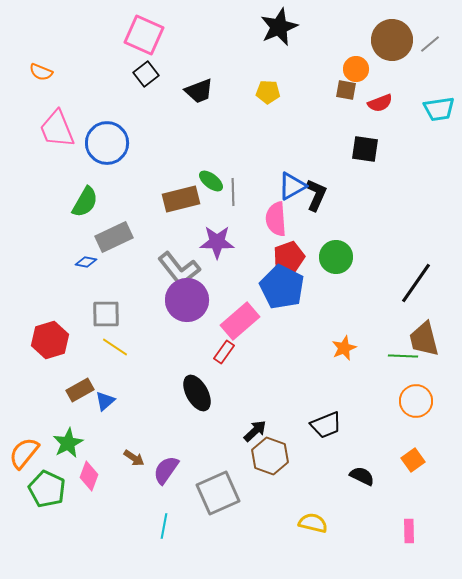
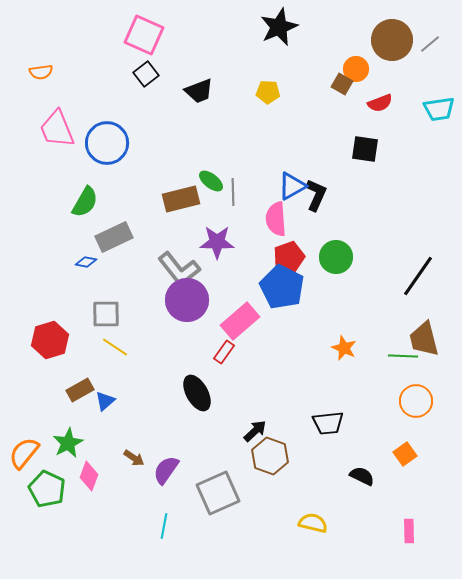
orange semicircle at (41, 72): rotated 30 degrees counterclockwise
brown square at (346, 90): moved 4 px left, 6 px up; rotated 20 degrees clockwise
black line at (416, 283): moved 2 px right, 7 px up
orange star at (344, 348): rotated 25 degrees counterclockwise
black trapezoid at (326, 425): moved 2 px right, 2 px up; rotated 16 degrees clockwise
orange square at (413, 460): moved 8 px left, 6 px up
